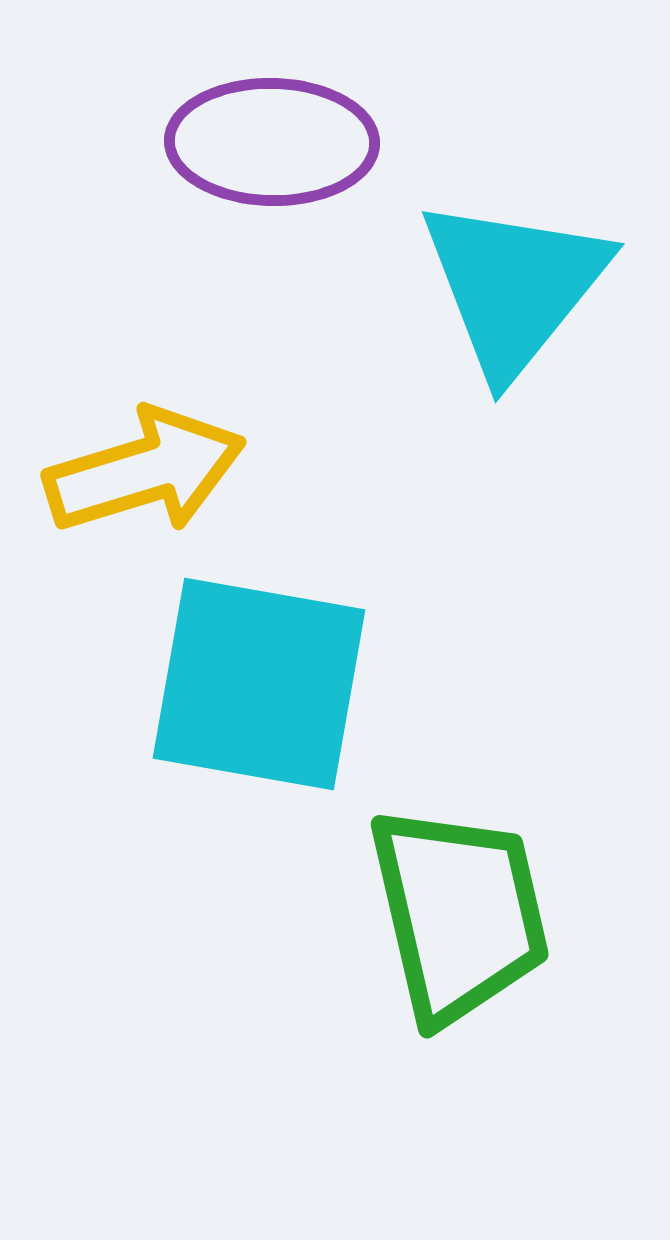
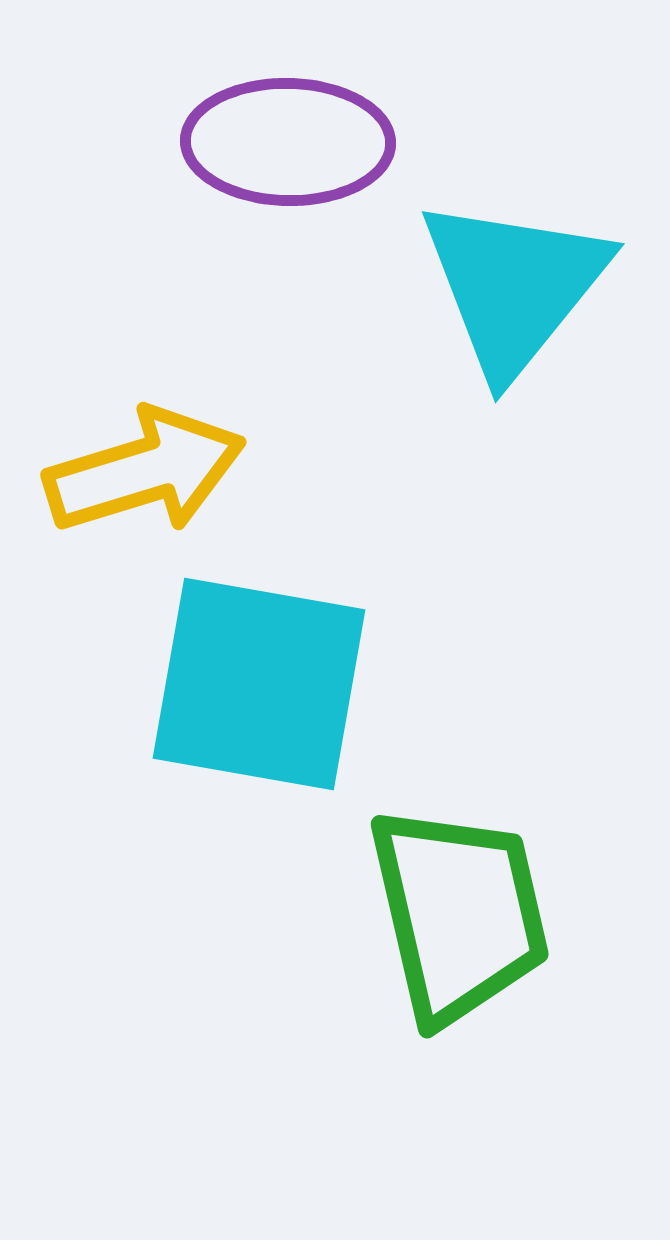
purple ellipse: moved 16 px right
